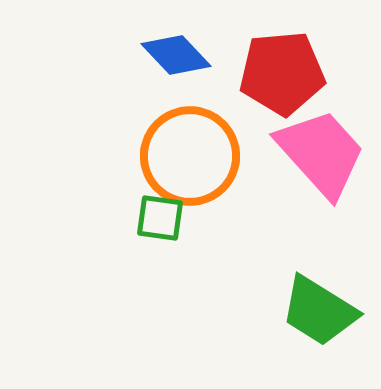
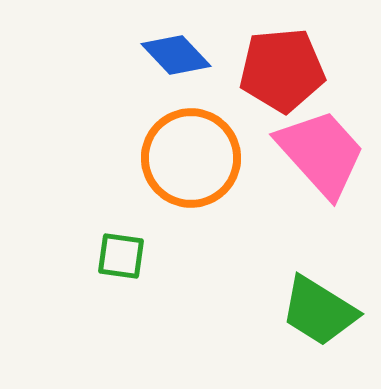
red pentagon: moved 3 px up
orange circle: moved 1 px right, 2 px down
green square: moved 39 px left, 38 px down
